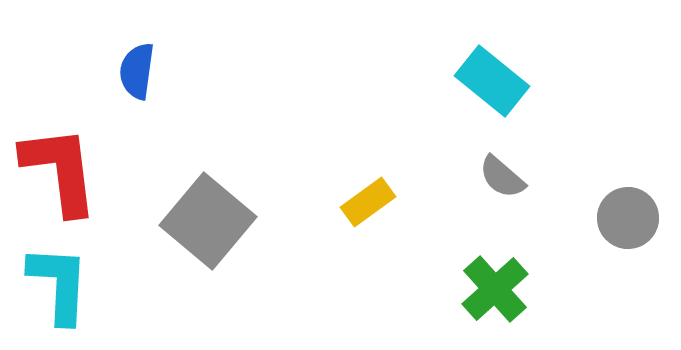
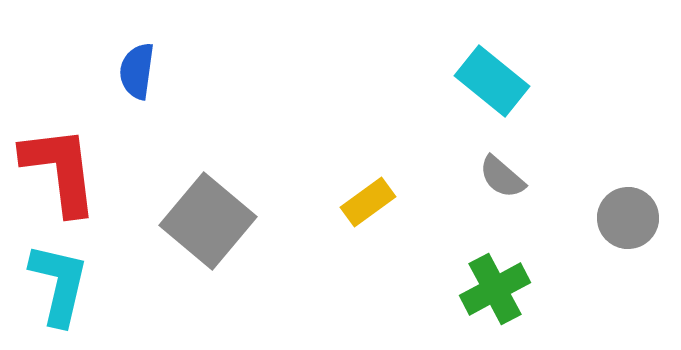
cyan L-shape: rotated 10 degrees clockwise
green cross: rotated 14 degrees clockwise
